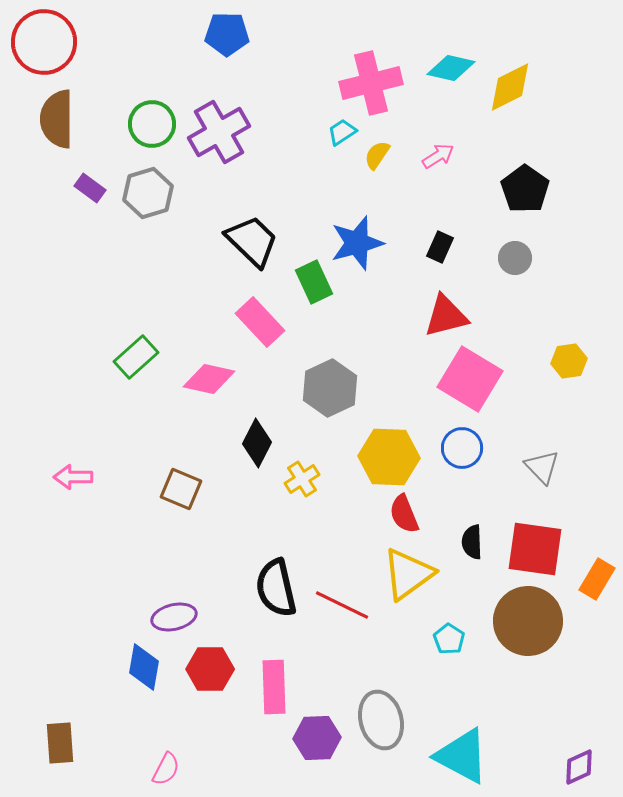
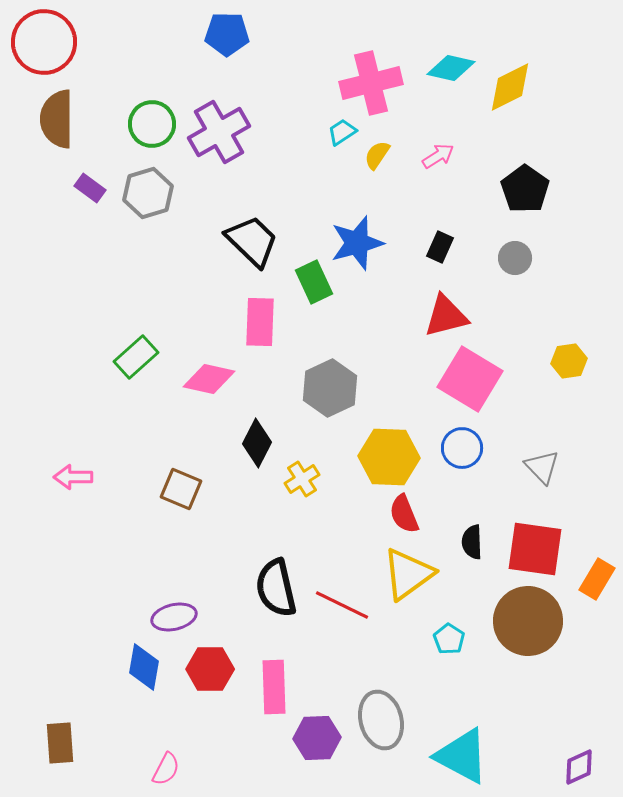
pink rectangle at (260, 322): rotated 45 degrees clockwise
